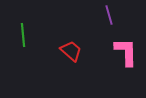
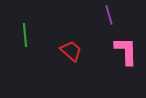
green line: moved 2 px right
pink L-shape: moved 1 px up
